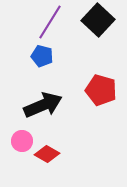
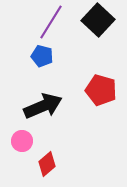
purple line: moved 1 px right
black arrow: moved 1 px down
red diamond: moved 10 px down; rotated 70 degrees counterclockwise
